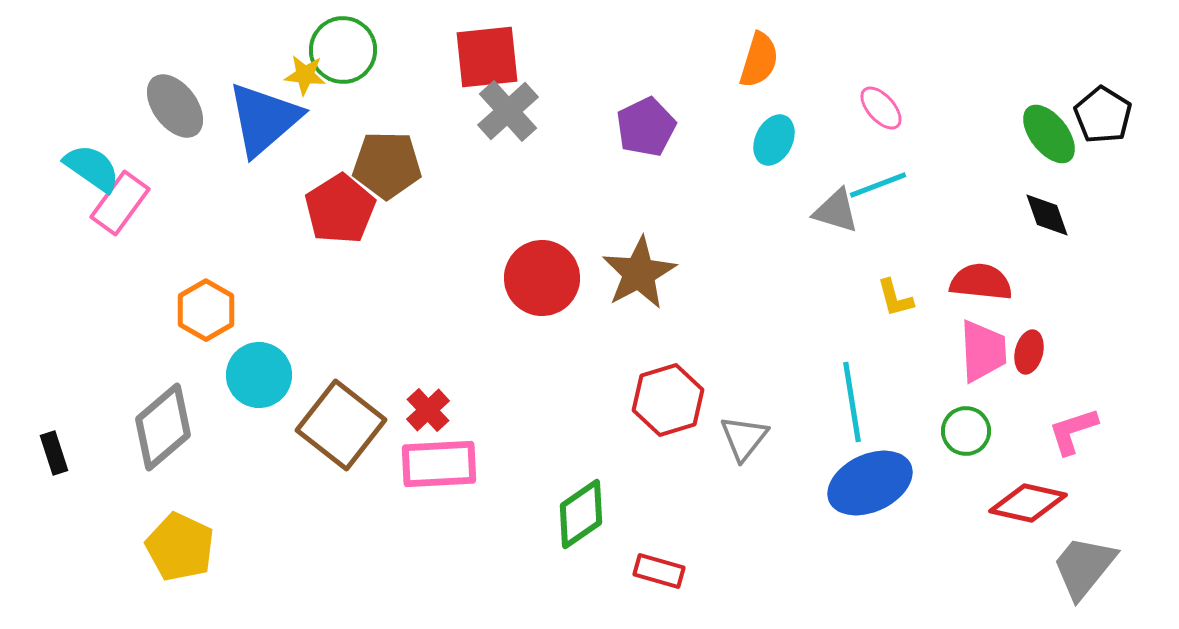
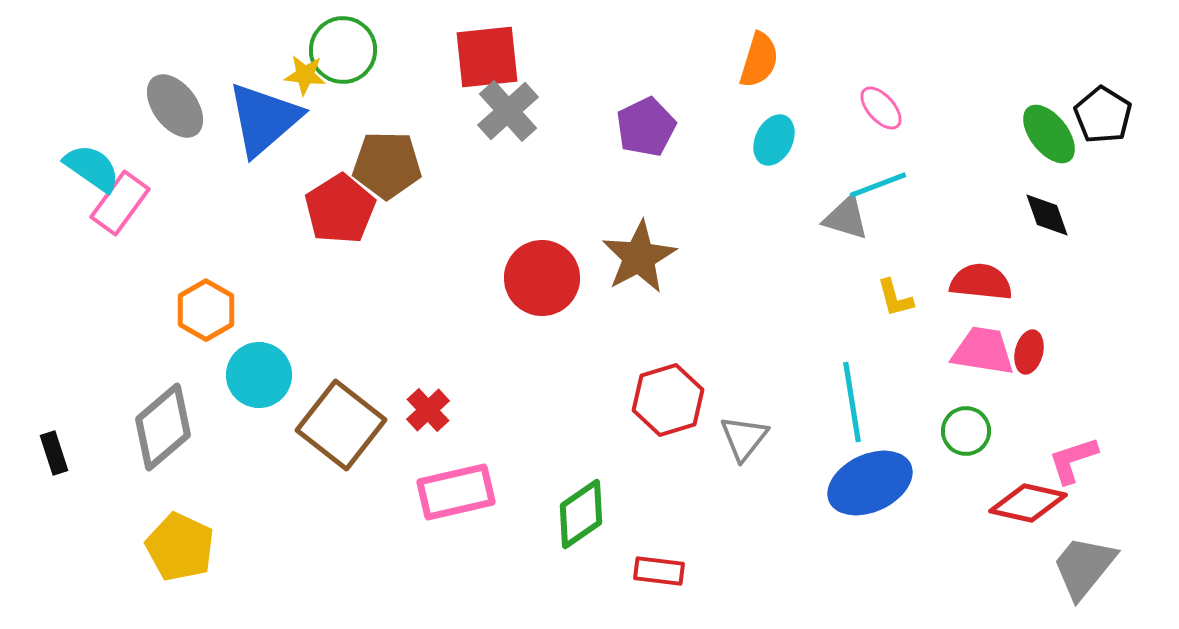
gray triangle at (836, 211): moved 10 px right, 7 px down
brown star at (639, 273): moved 16 px up
pink trapezoid at (983, 351): rotated 78 degrees counterclockwise
pink L-shape at (1073, 431): moved 29 px down
pink rectangle at (439, 464): moved 17 px right, 28 px down; rotated 10 degrees counterclockwise
red rectangle at (659, 571): rotated 9 degrees counterclockwise
